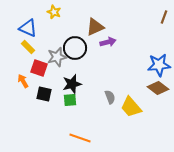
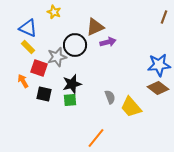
black circle: moved 3 px up
orange line: moved 16 px right; rotated 70 degrees counterclockwise
